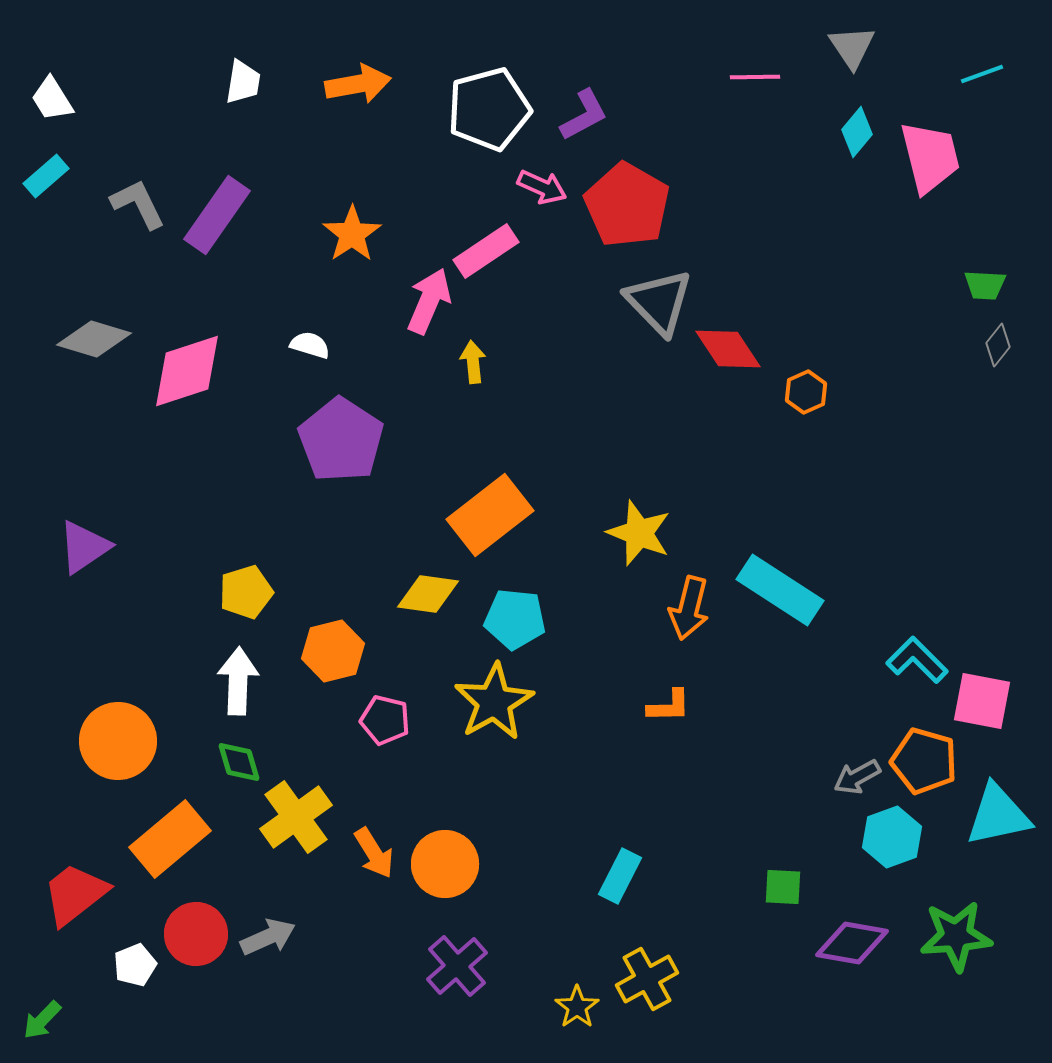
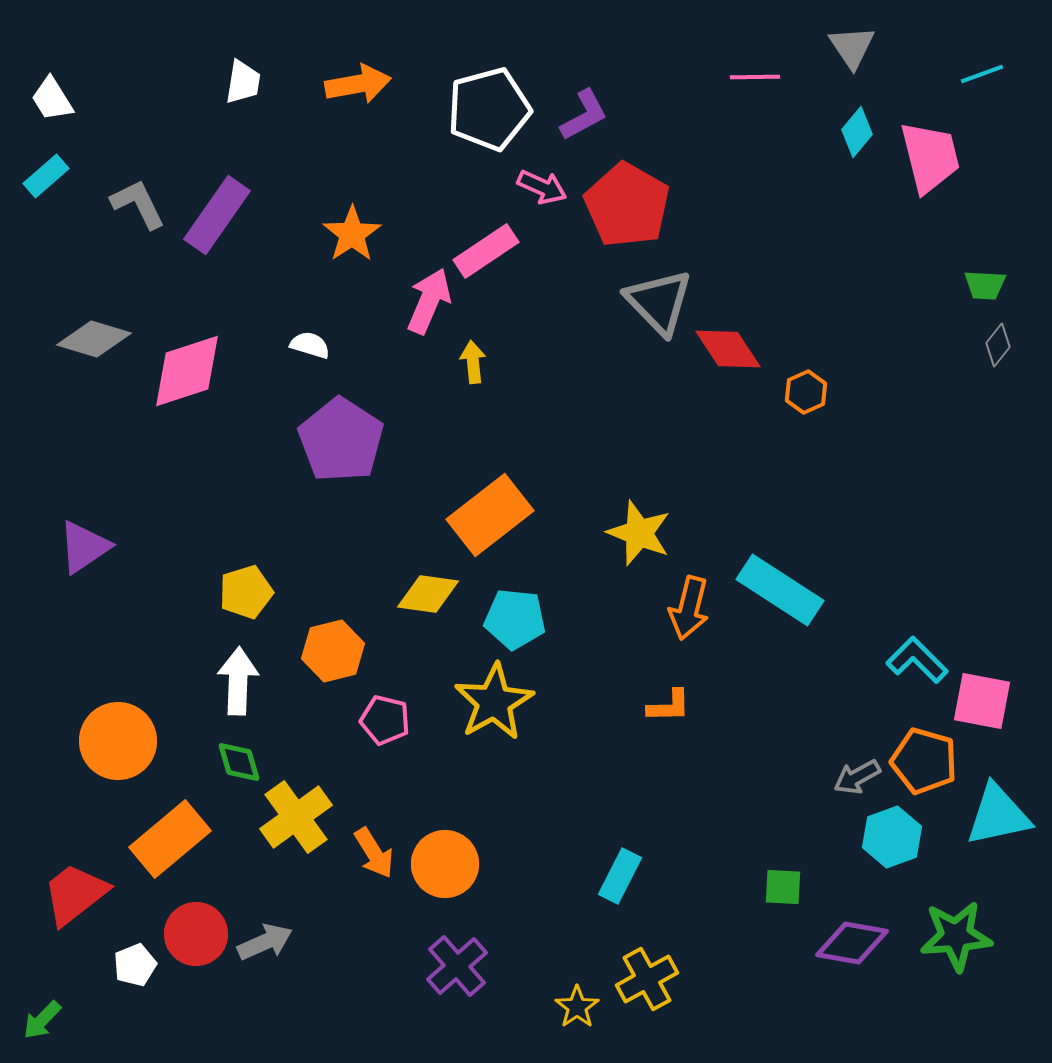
gray arrow at (268, 937): moved 3 px left, 5 px down
